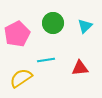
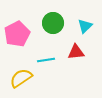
red triangle: moved 4 px left, 16 px up
